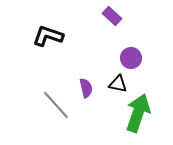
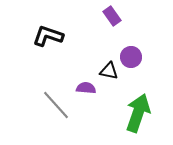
purple rectangle: rotated 12 degrees clockwise
purple circle: moved 1 px up
black triangle: moved 9 px left, 13 px up
purple semicircle: rotated 72 degrees counterclockwise
